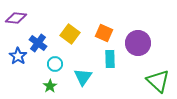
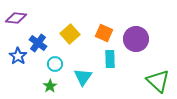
yellow square: rotated 12 degrees clockwise
purple circle: moved 2 px left, 4 px up
